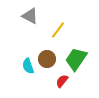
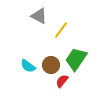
gray triangle: moved 9 px right
yellow line: moved 3 px right
brown circle: moved 4 px right, 6 px down
cyan semicircle: rotated 35 degrees counterclockwise
